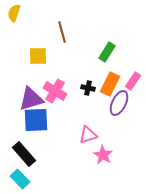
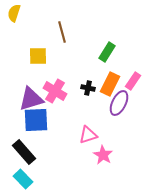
black rectangle: moved 2 px up
cyan rectangle: moved 3 px right
